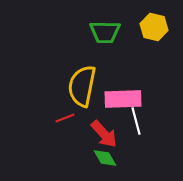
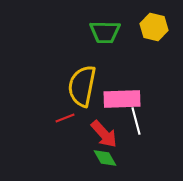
pink rectangle: moved 1 px left
